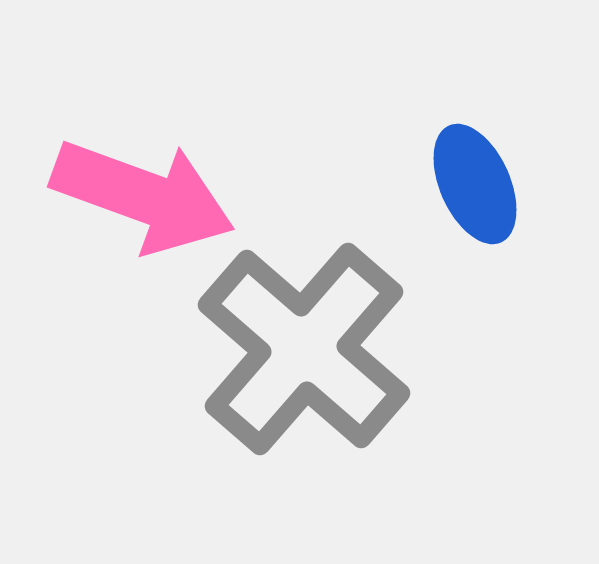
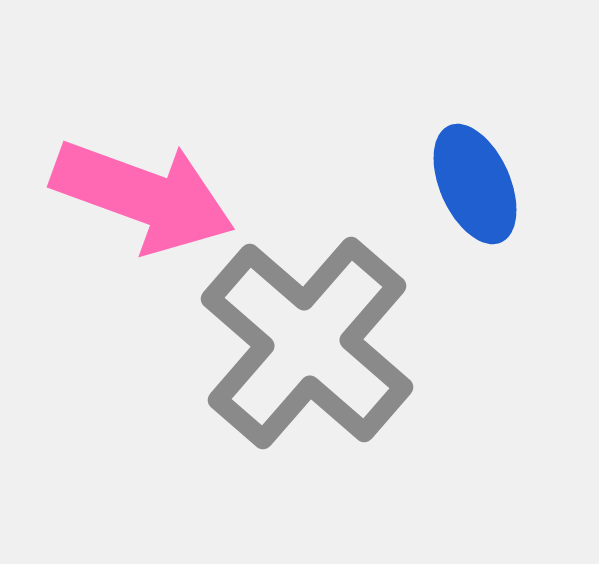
gray cross: moved 3 px right, 6 px up
